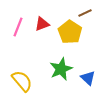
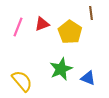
brown line: moved 6 px right; rotated 72 degrees counterclockwise
blue triangle: rotated 21 degrees counterclockwise
